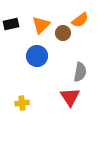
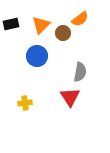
orange semicircle: moved 1 px up
yellow cross: moved 3 px right
